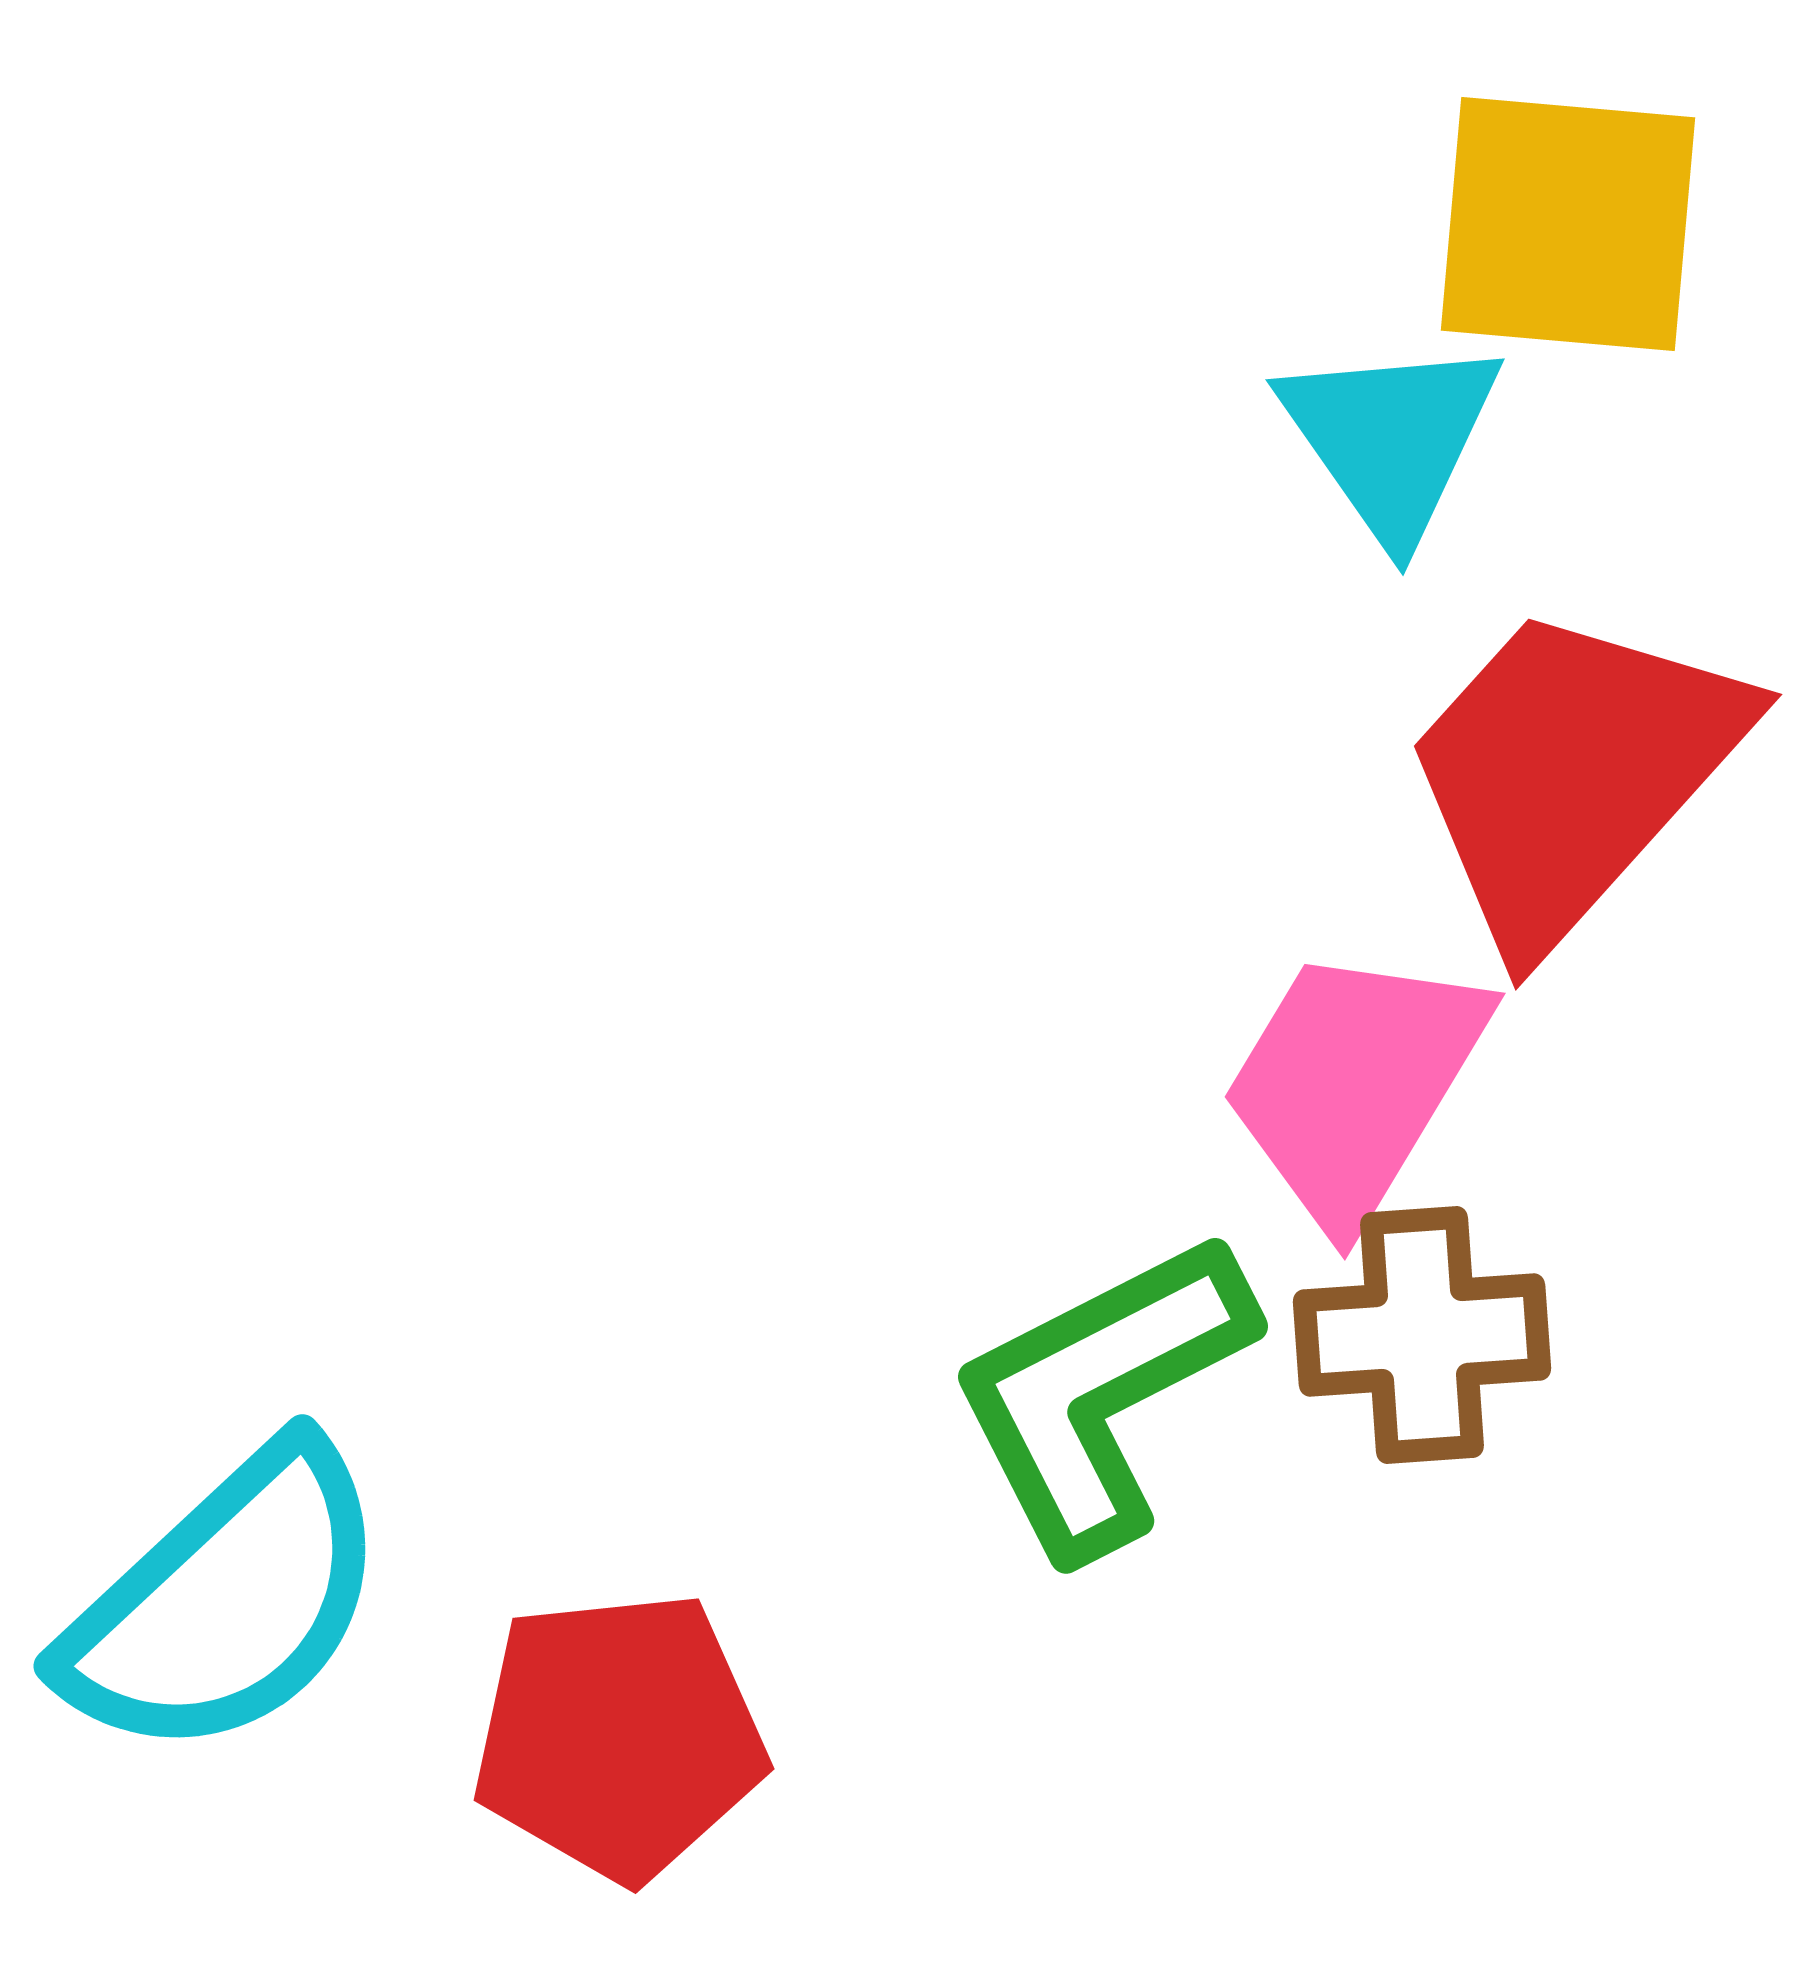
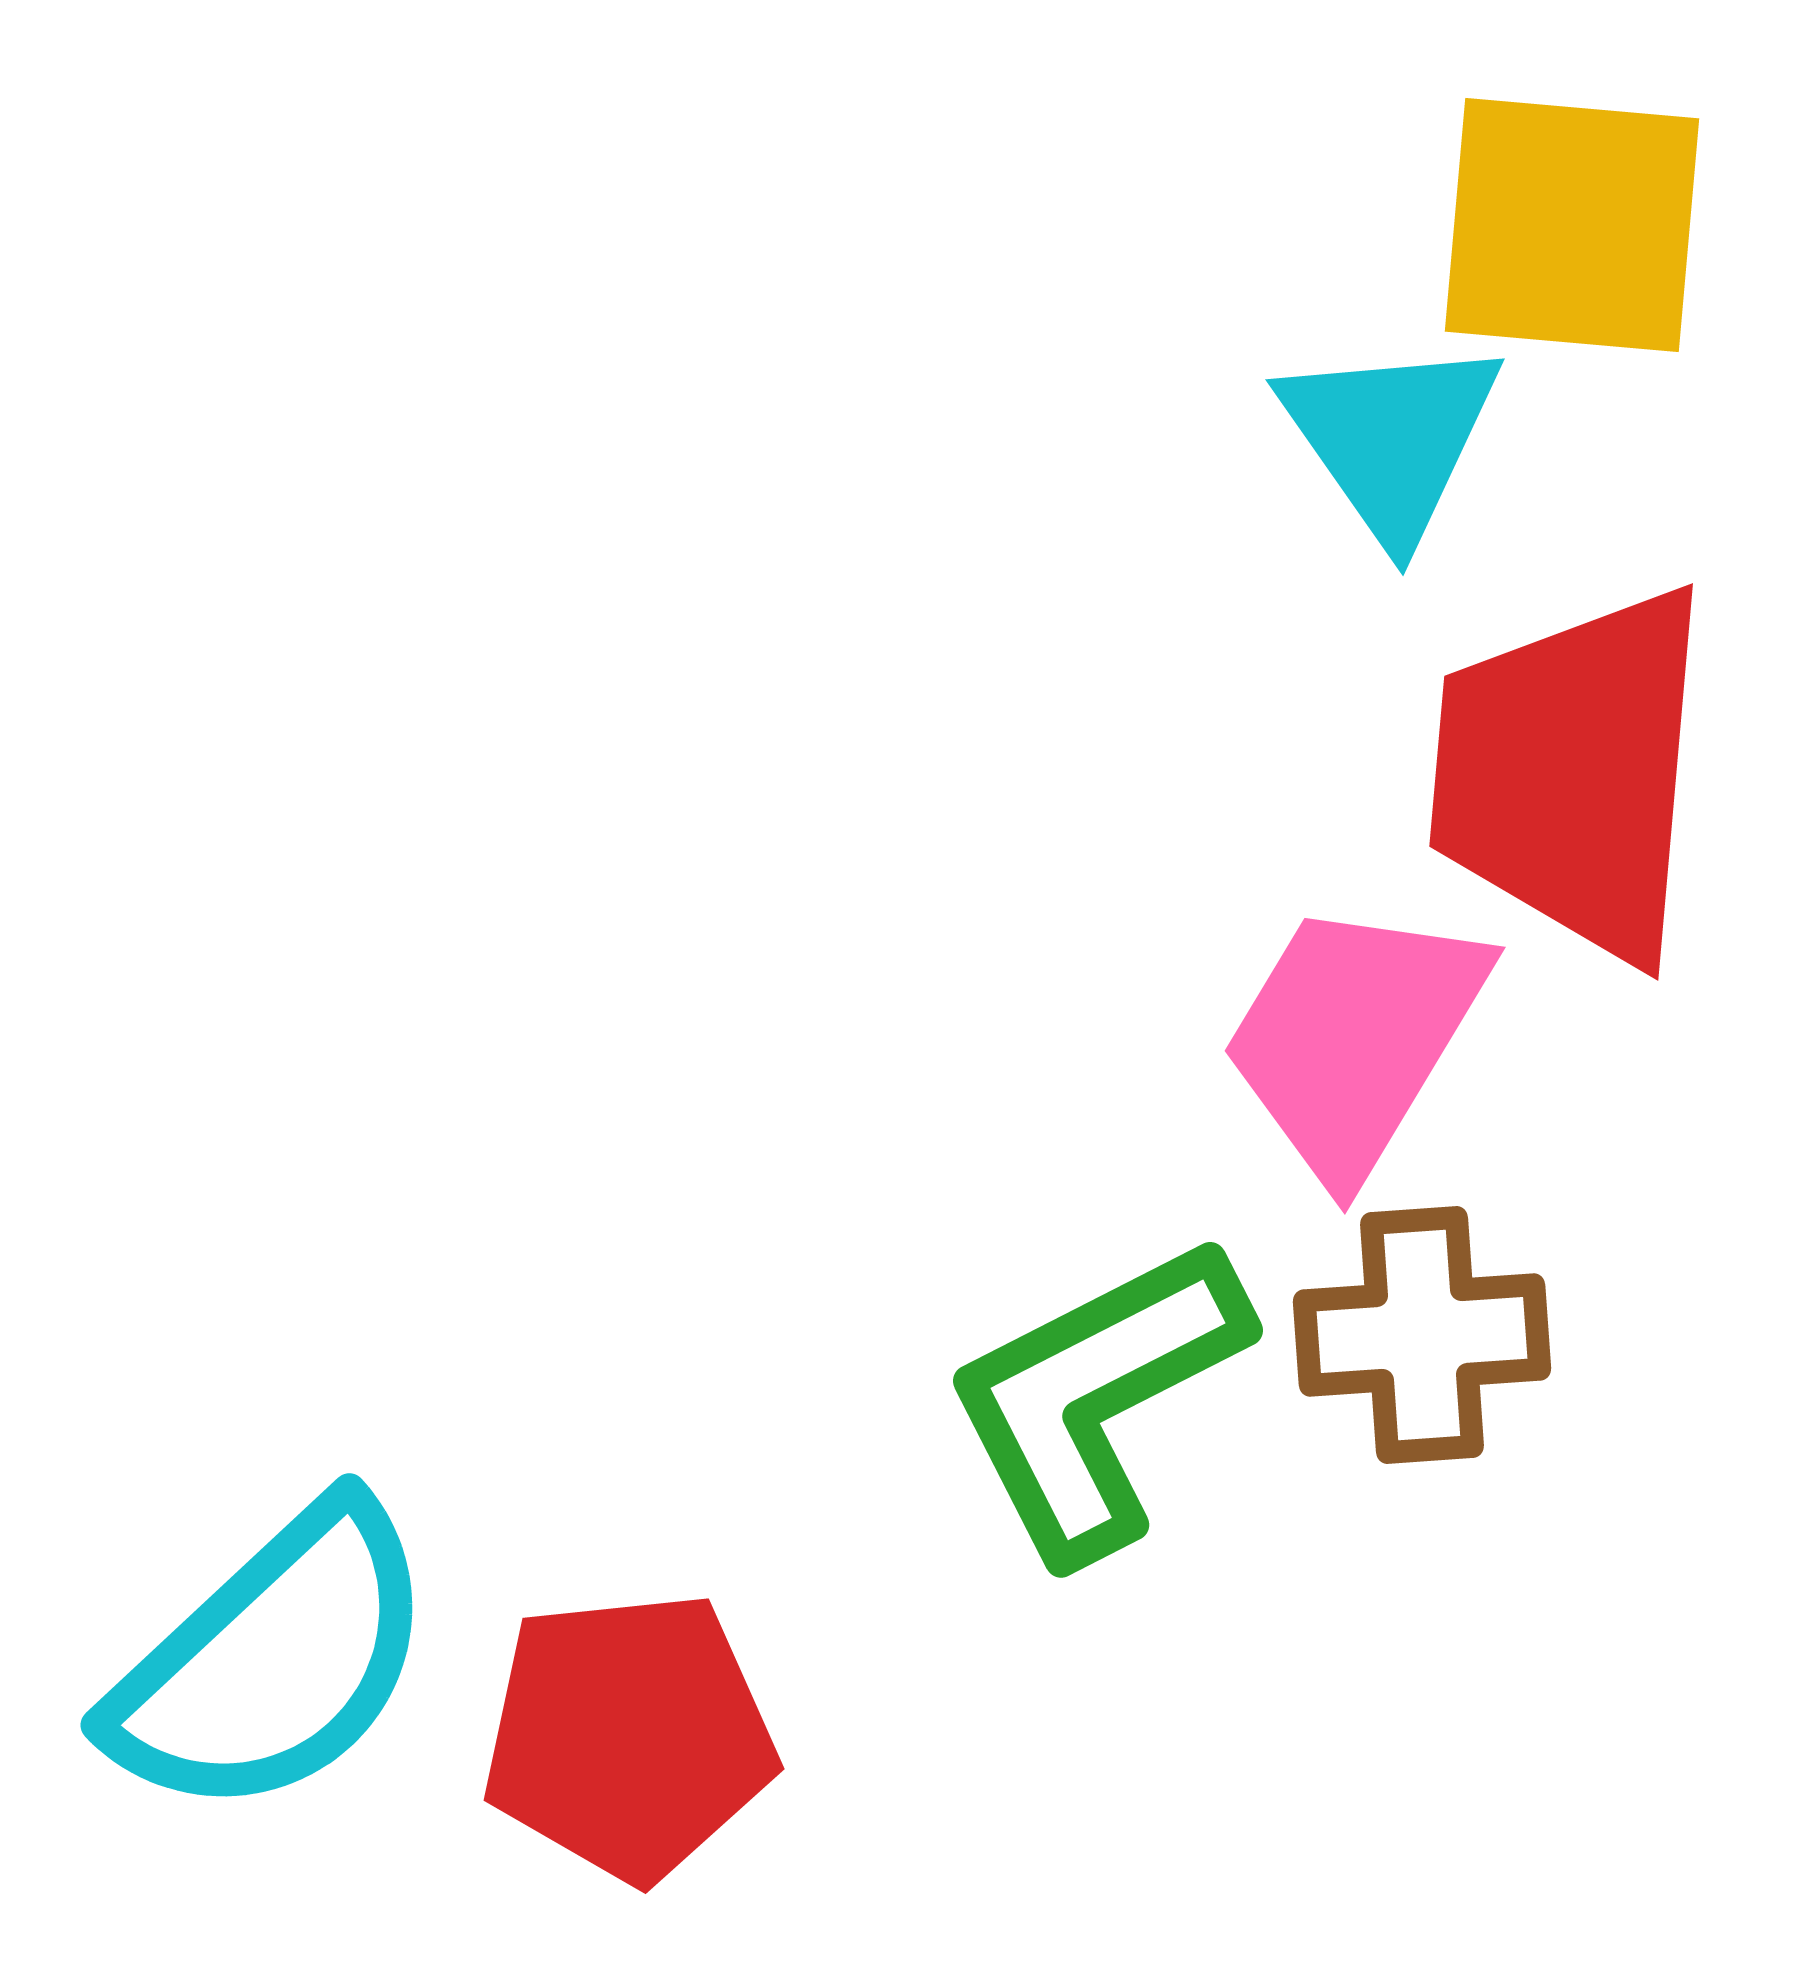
yellow square: moved 4 px right, 1 px down
red trapezoid: rotated 37 degrees counterclockwise
pink trapezoid: moved 46 px up
green L-shape: moved 5 px left, 4 px down
cyan semicircle: moved 47 px right, 59 px down
red pentagon: moved 10 px right
